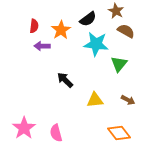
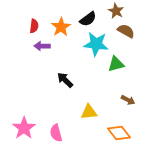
orange star: moved 3 px up
green triangle: moved 3 px left; rotated 36 degrees clockwise
yellow triangle: moved 6 px left, 12 px down
